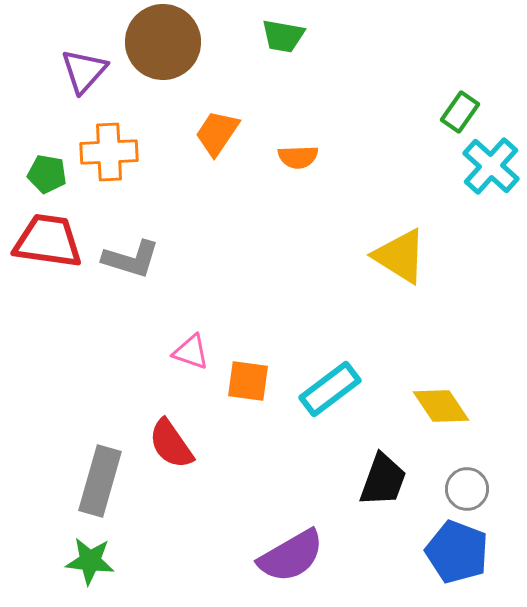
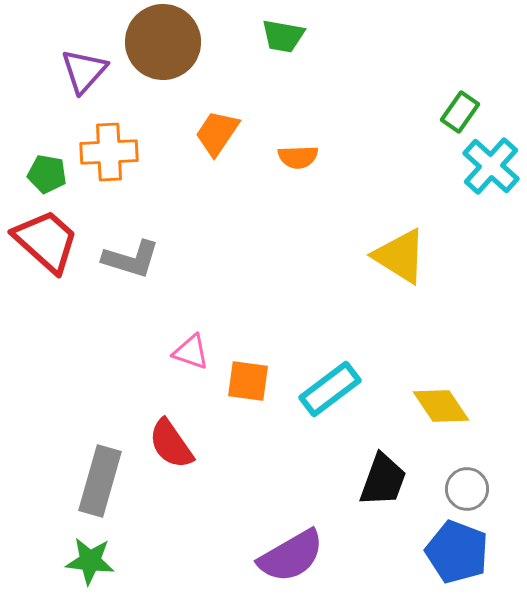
red trapezoid: moved 2 px left; rotated 34 degrees clockwise
